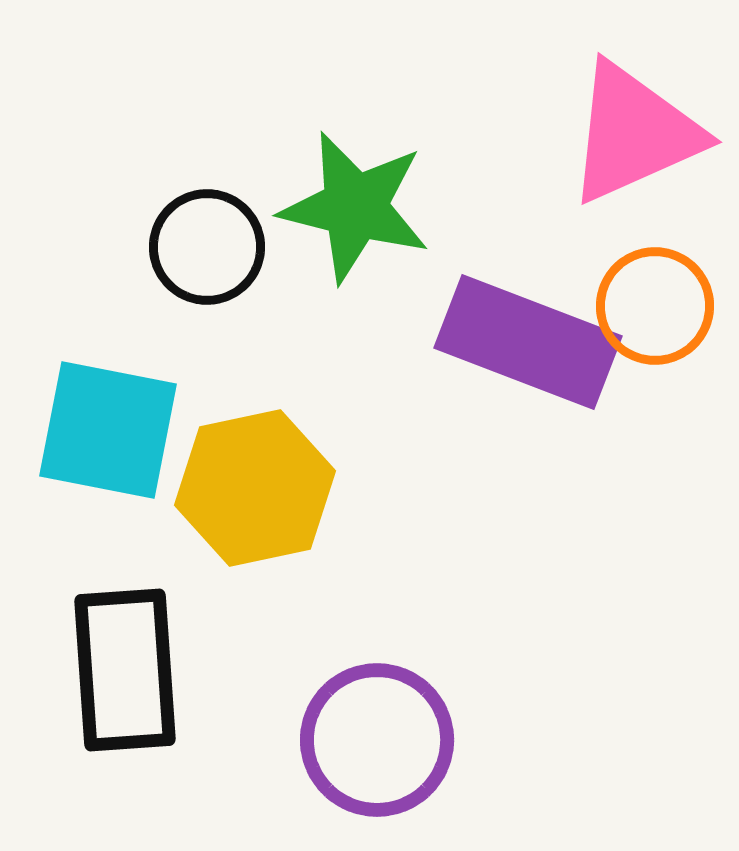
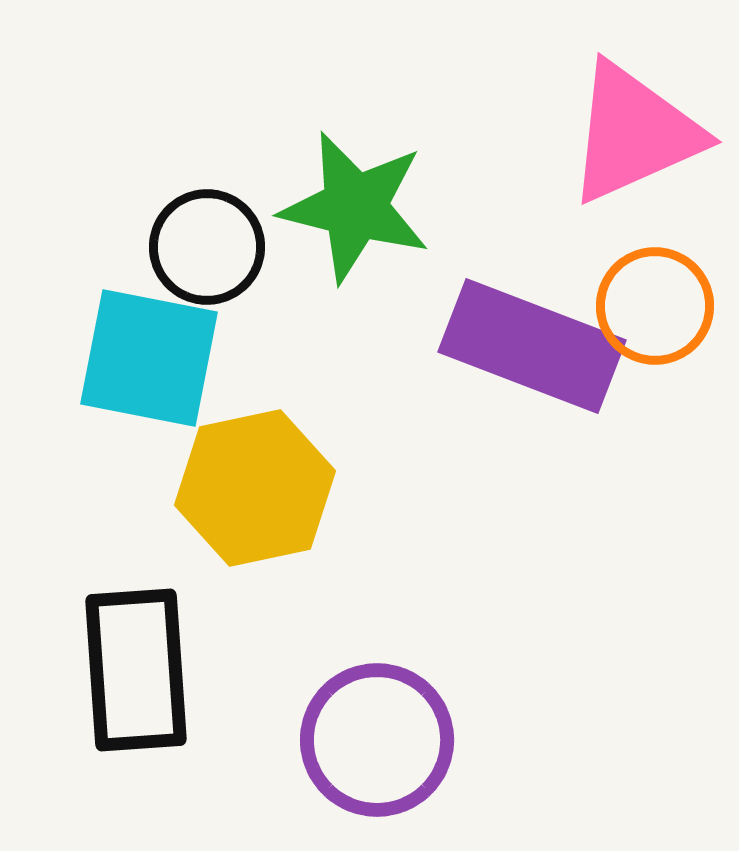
purple rectangle: moved 4 px right, 4 px down
cyan square: moved 41 px right, 72 px up
black rectangle: moved 11 px right
